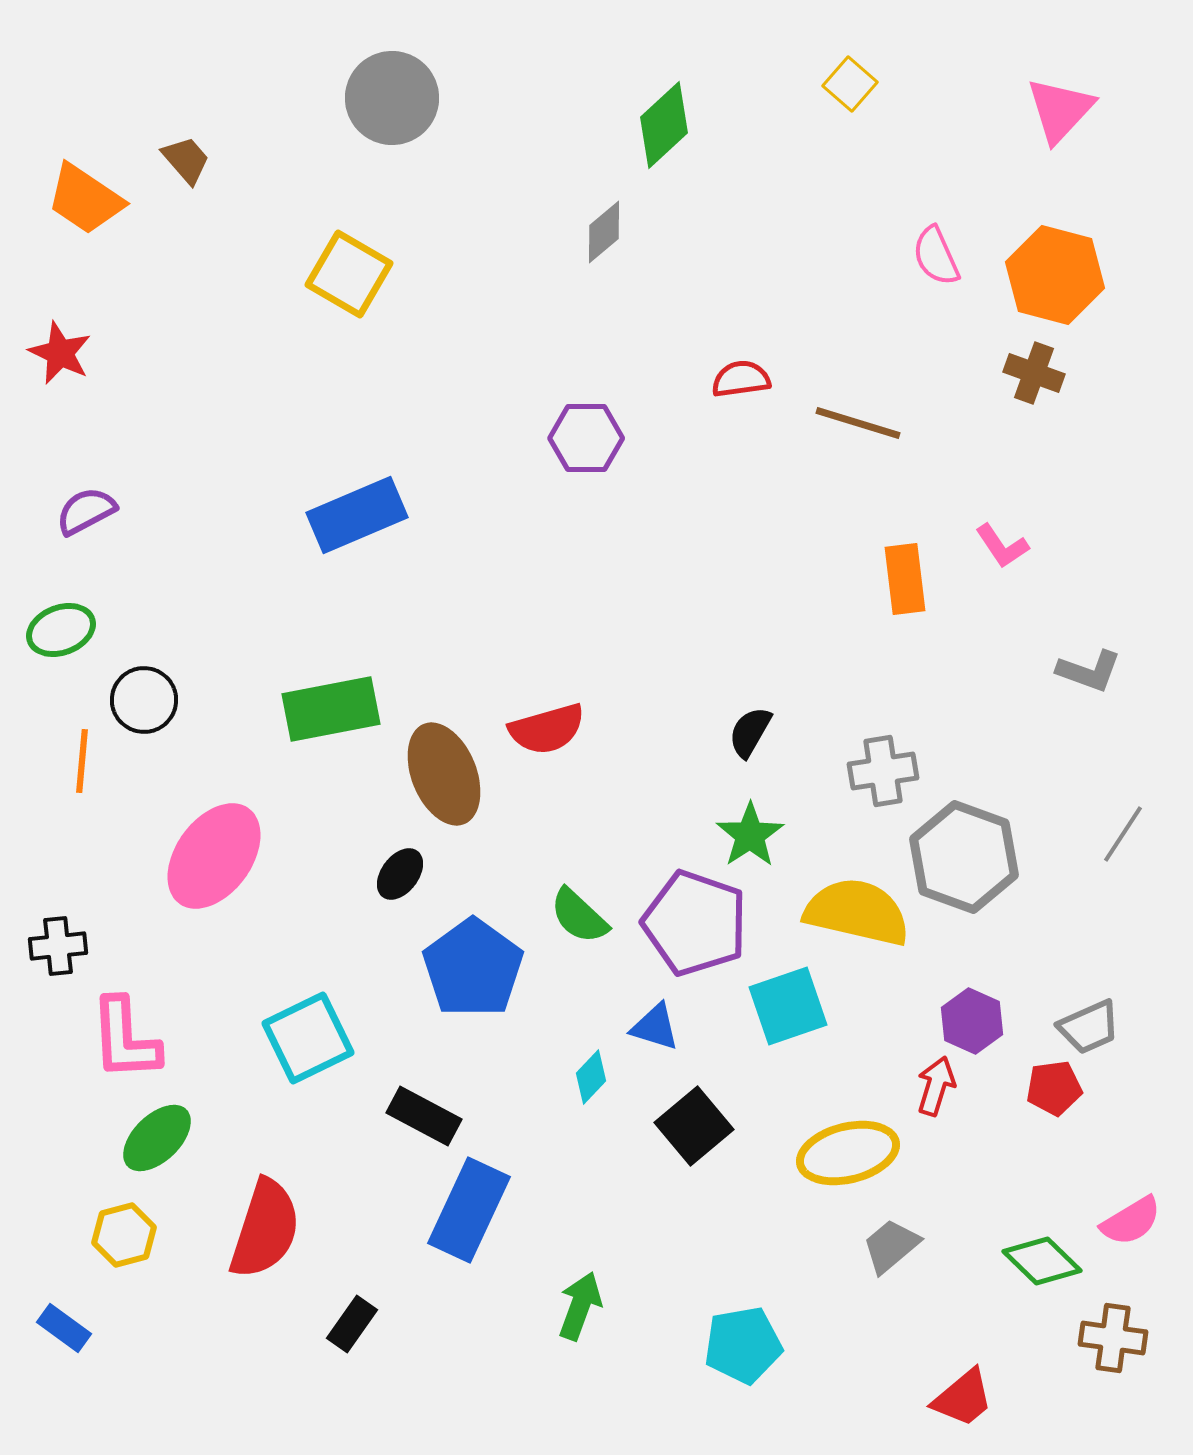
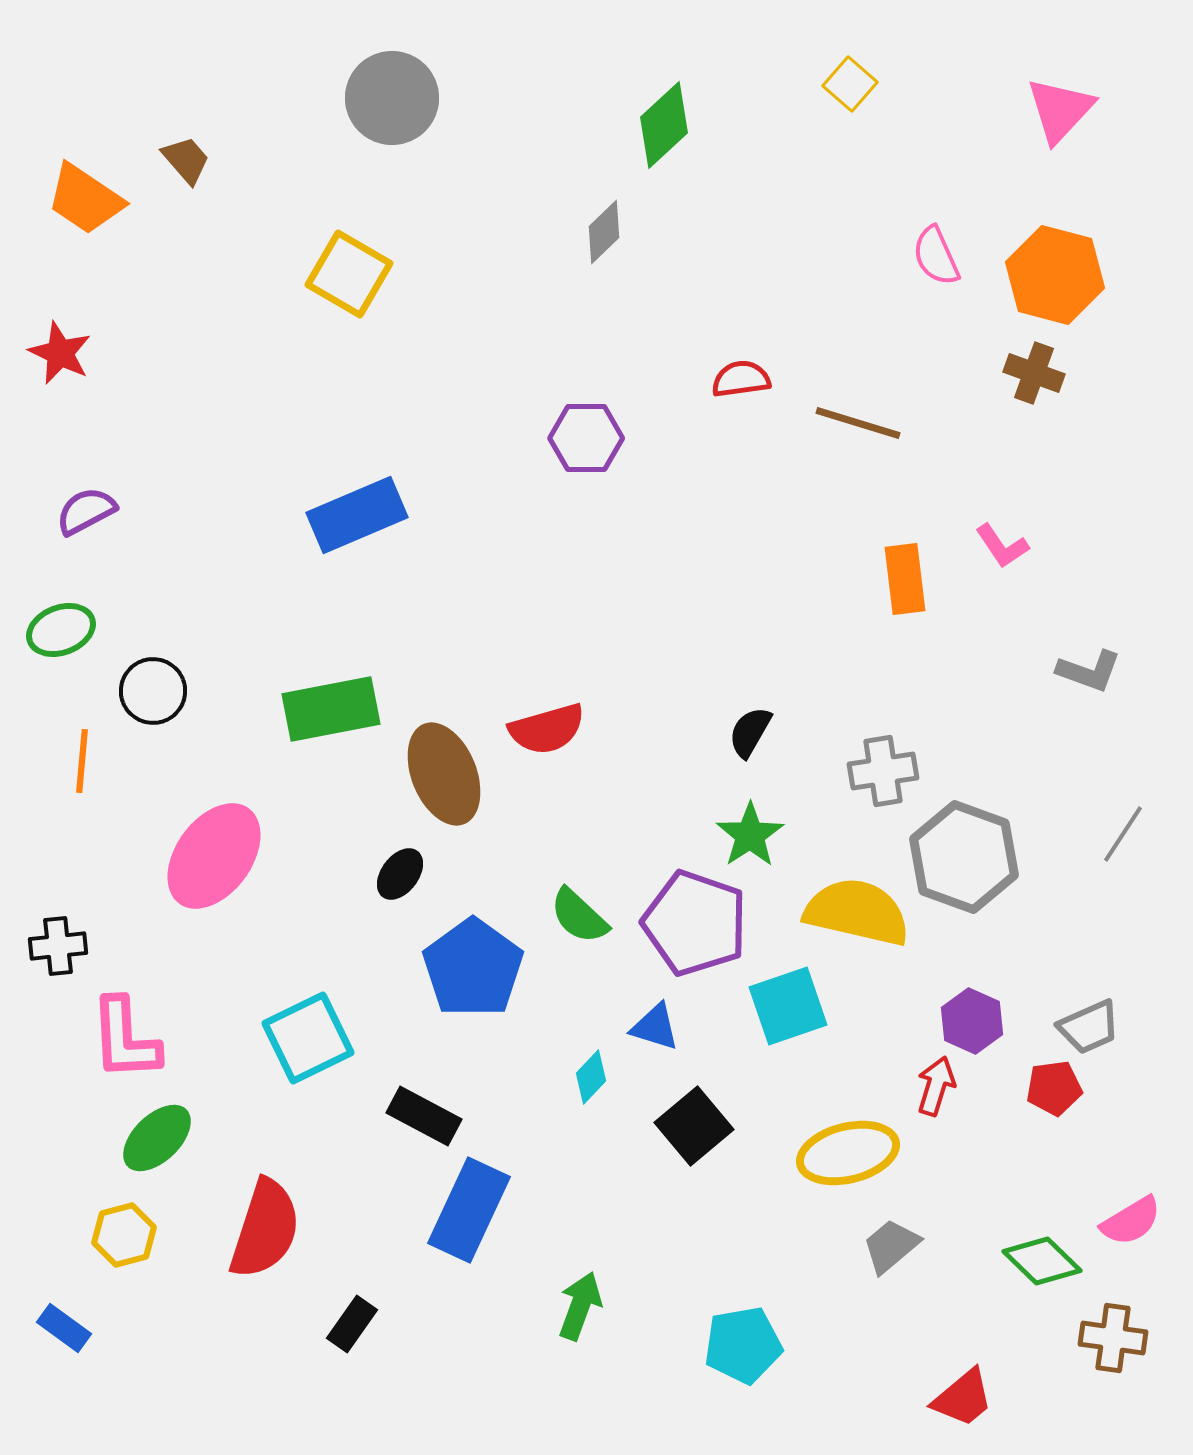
gray diamond at (604, 232): rotated 4 degrees counterclockwise
black circle at (144, 700): moved 9 px right, 9 px up
